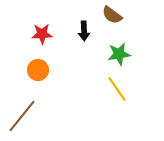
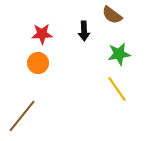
orange circle: moved 7 px up
